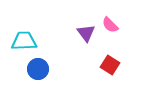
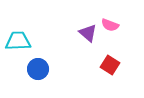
pink semicircle: rotated 24 degrees counterclockwise
purple triangle: moved 2 px right; rotated 12 degrees counterclockwise
cyan trapezoid: moved 6 px left
